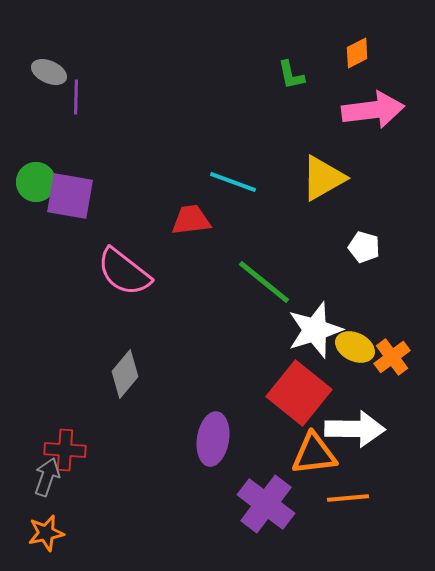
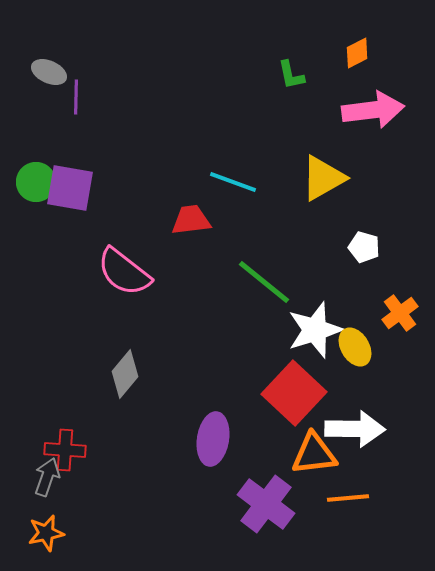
purple square: moved 8 px up
yellow ellipse: rotated 33 degrees clockwise
orange cross: moved 8 px right, 44 px up
red square: moved 5 px left; rotated 4 degrees clockwise
